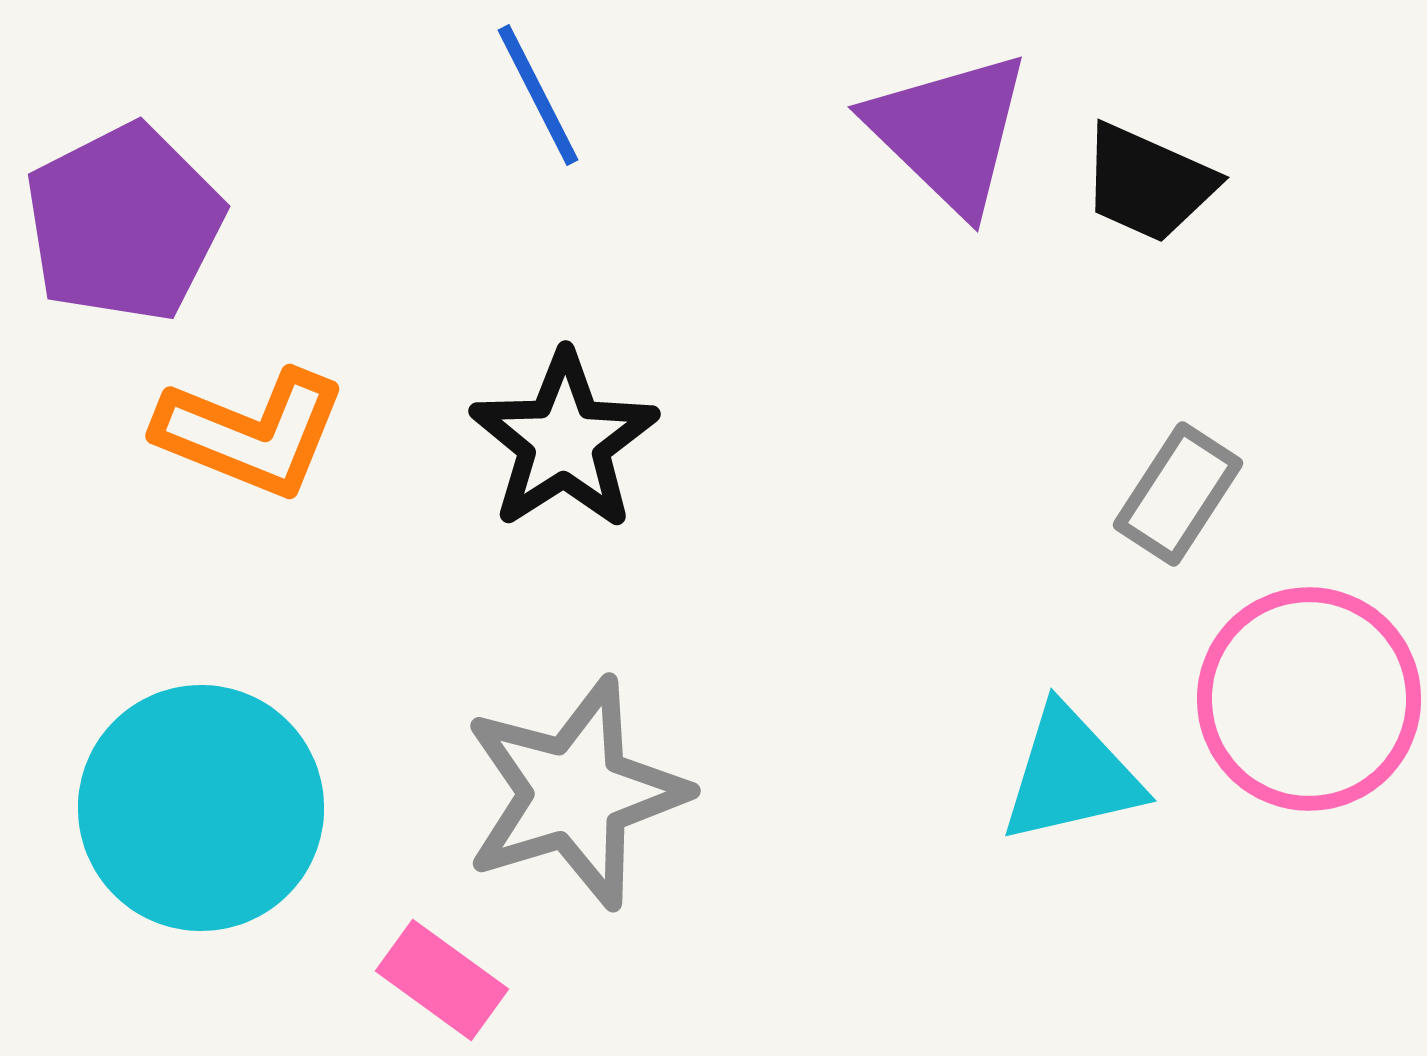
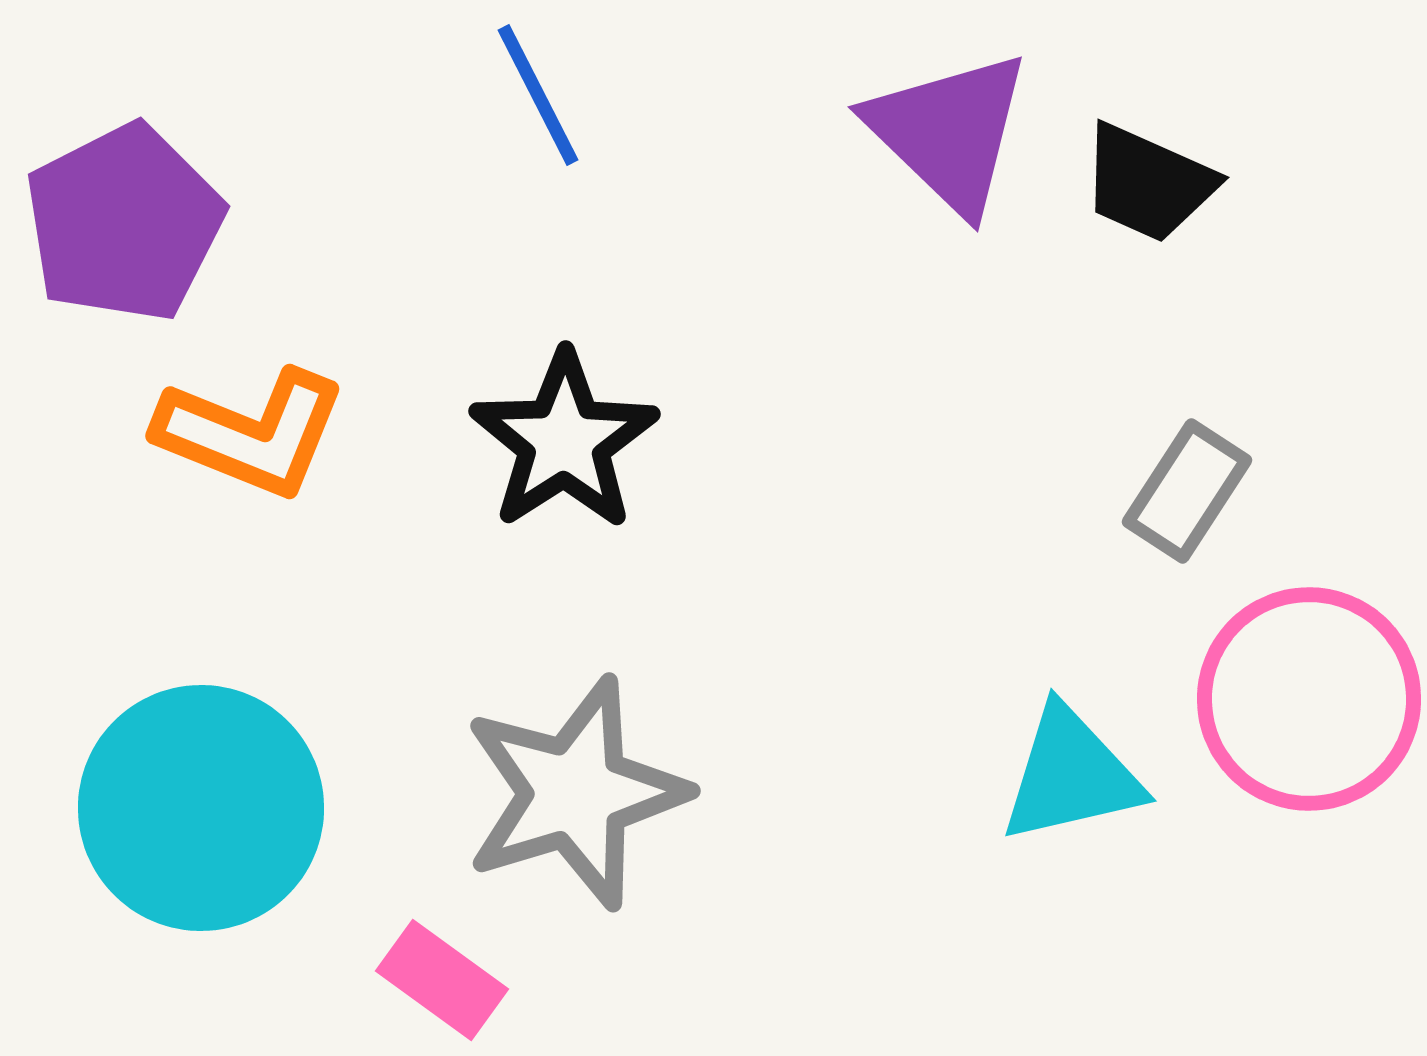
gray rectangle: moved 9 px right, 3 px up
